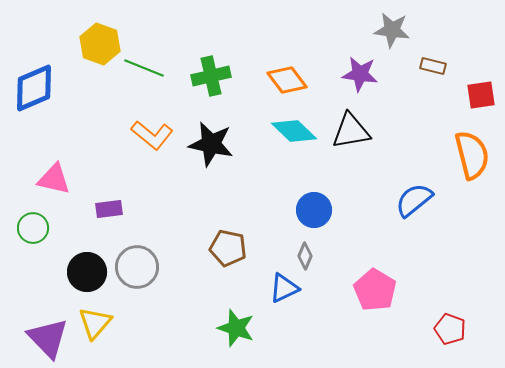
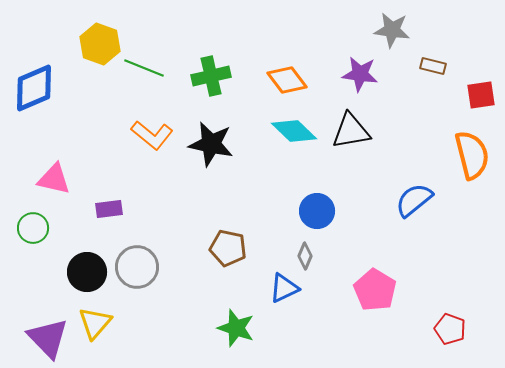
blue circle: moved 3 px right, 1 px down
